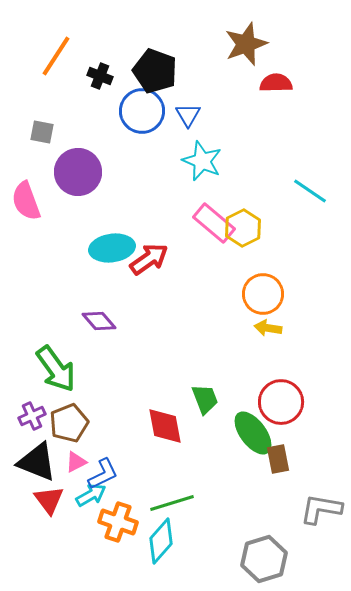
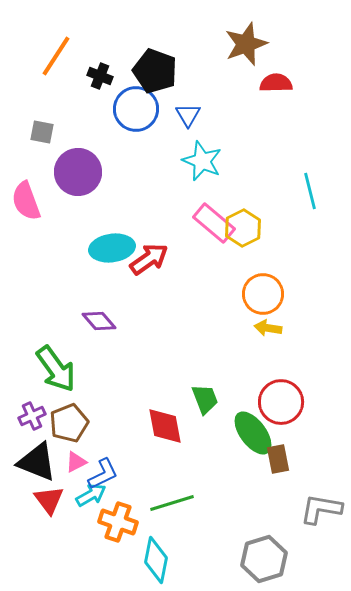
blue circle: moved 6 px left, 2 px up
cyan line: rotated 42 degrees clockwise
cyan diamond: moved 5 px left, 19 px down; rotated 30 degrees counterclockwise
